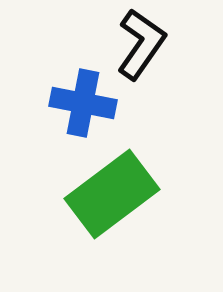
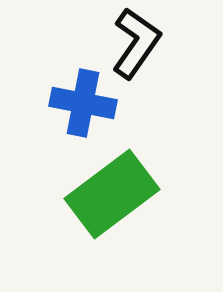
black L-shape: moved 5 px left, 1 px up
